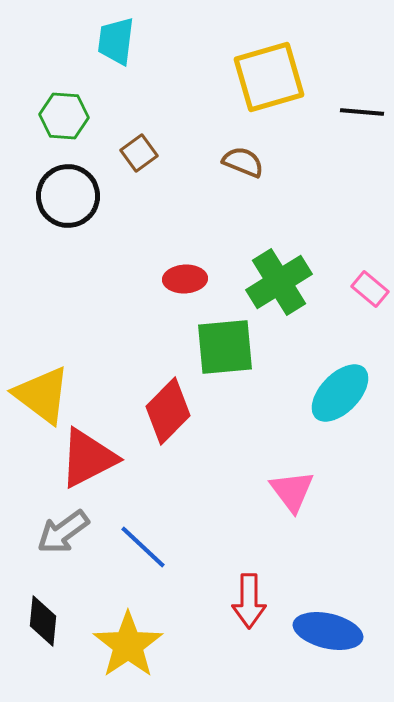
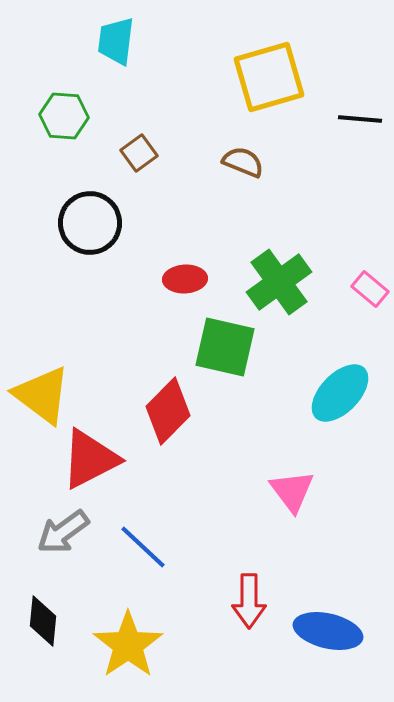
black line: moved 2 px left, 7 px down
black circle: moved 22 px right, 27 px down
green cross: rotated 4 degrees counterclockwise
green square: rotated 18 degrees clockwise
red triangle: moved 2 px right, 1 px down
